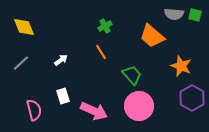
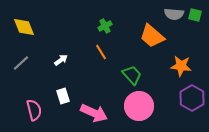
orange star: rotated 15 degrees counterclockwise
pink arrow: moved 2 px down
